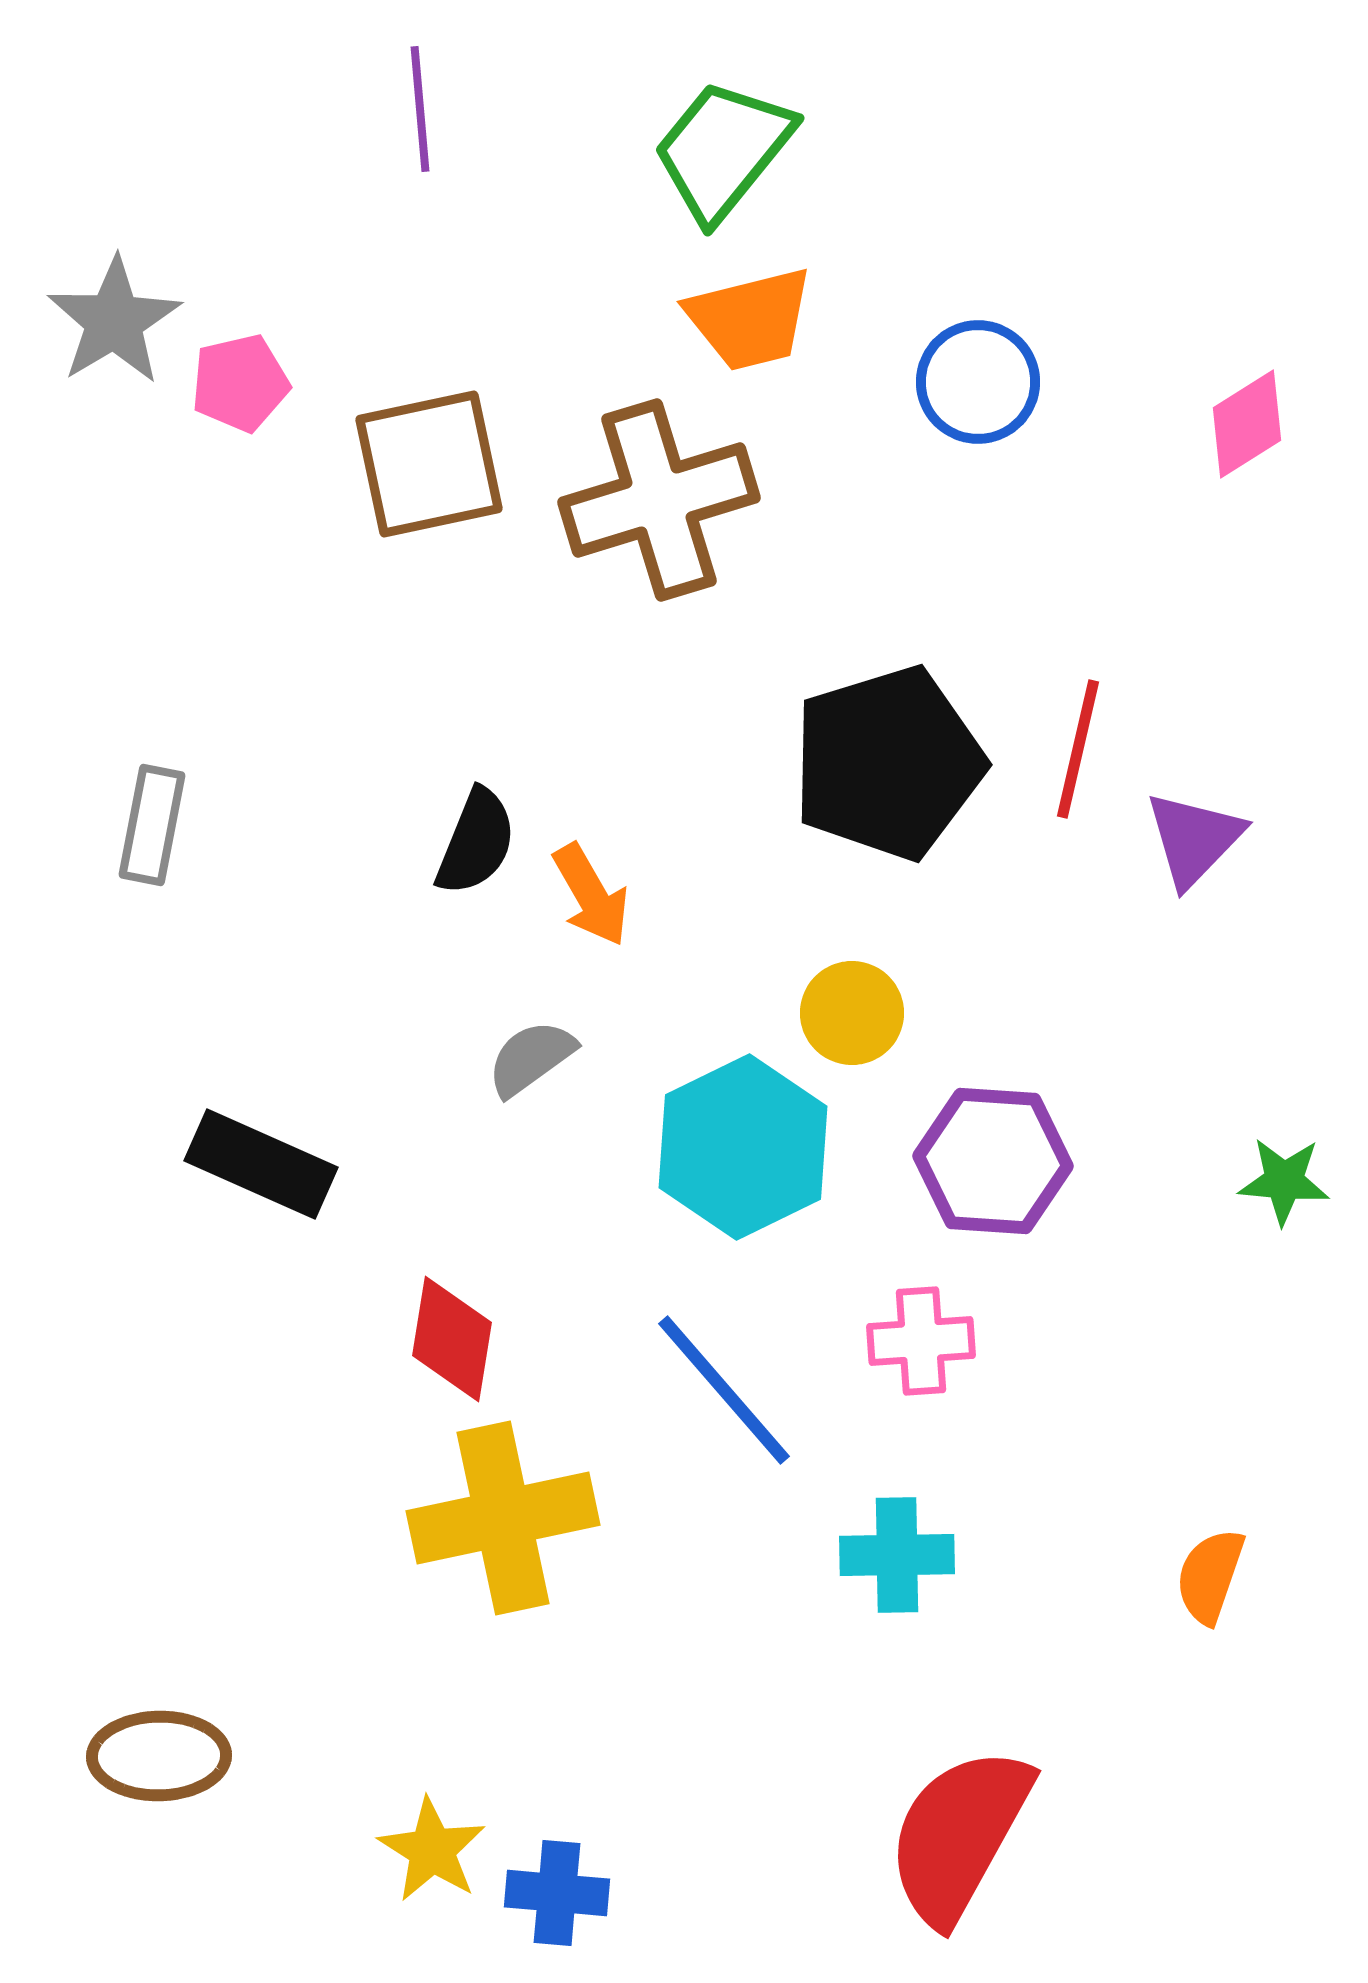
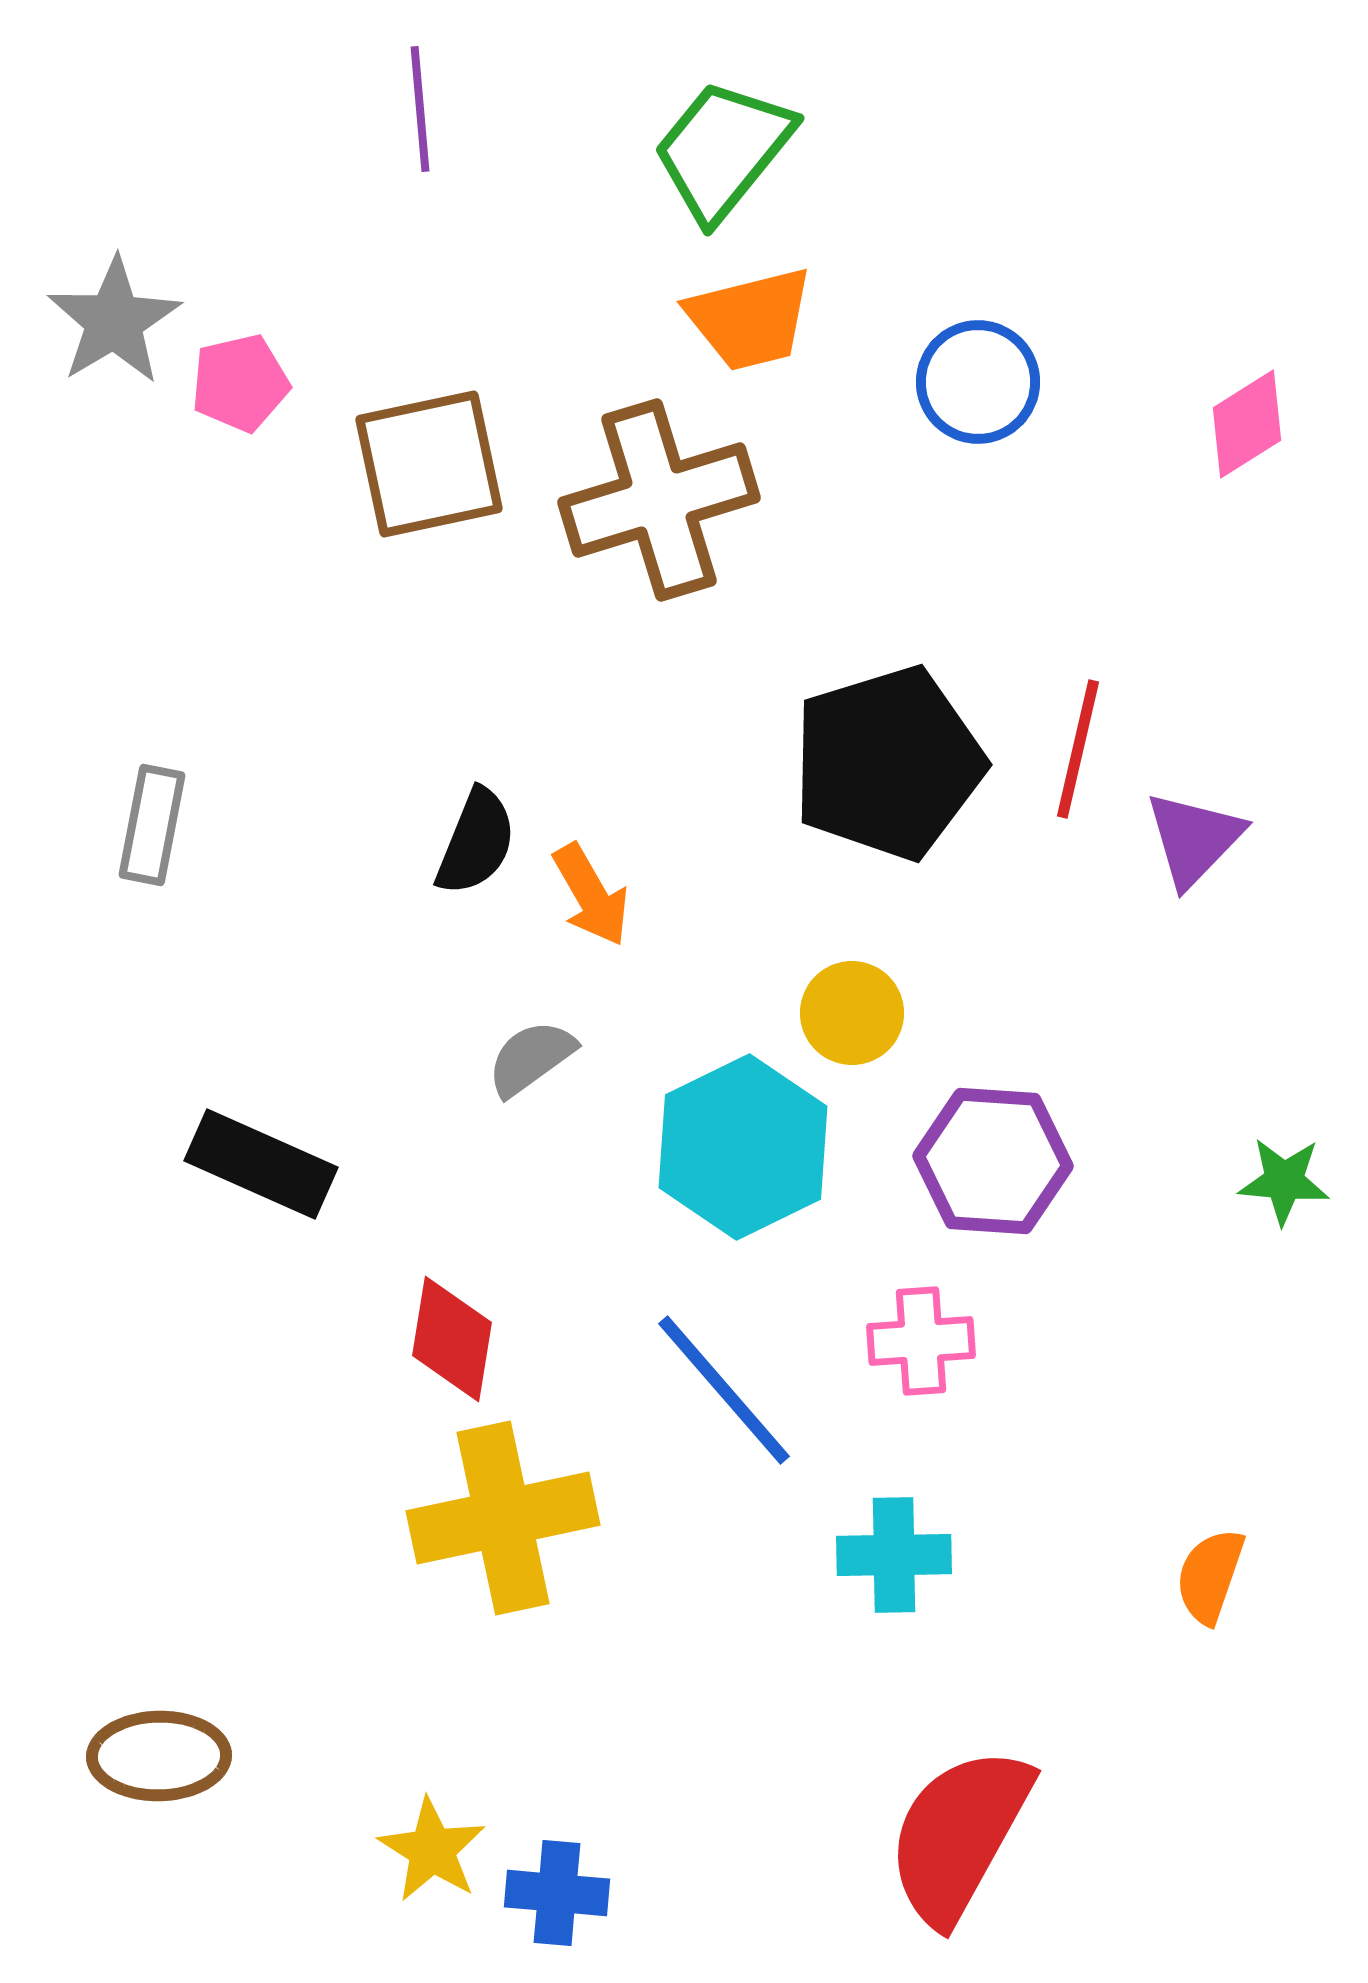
cyan cross: moved 3 px left
